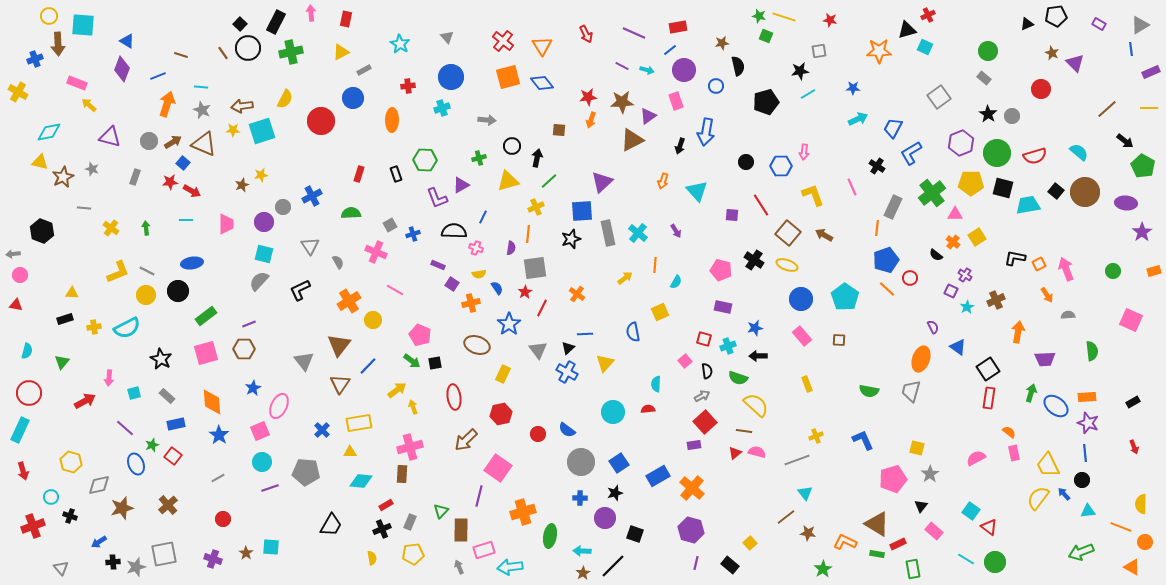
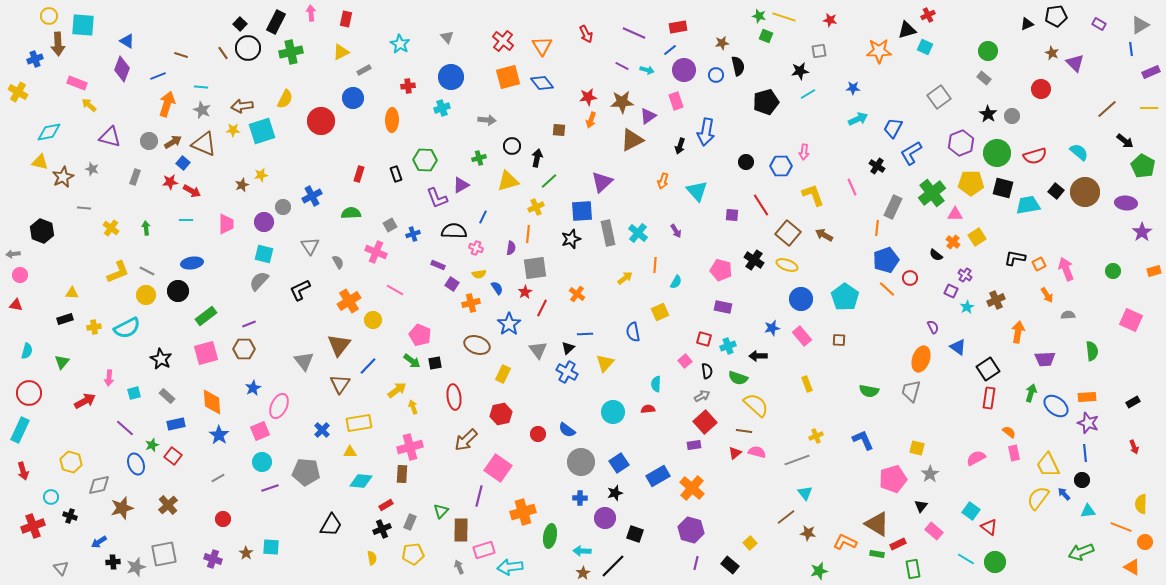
blue circle at (716, 86): moved 11 px up
blue star at (755, 328): moved 17 px right
green star at (823, 569): moved 4 px left, 2 px down; rotated 18 degrees clockwise
